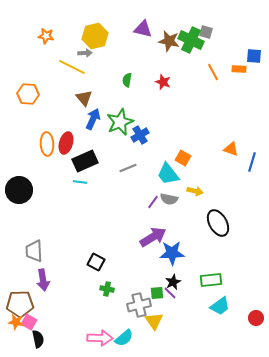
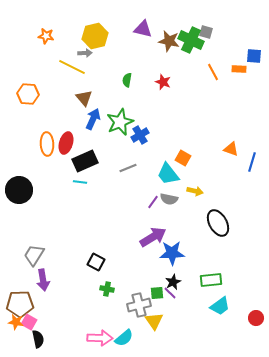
gray trapezoid at (34, 251): moved 4 px down; rotated 35 degrees clockwise
